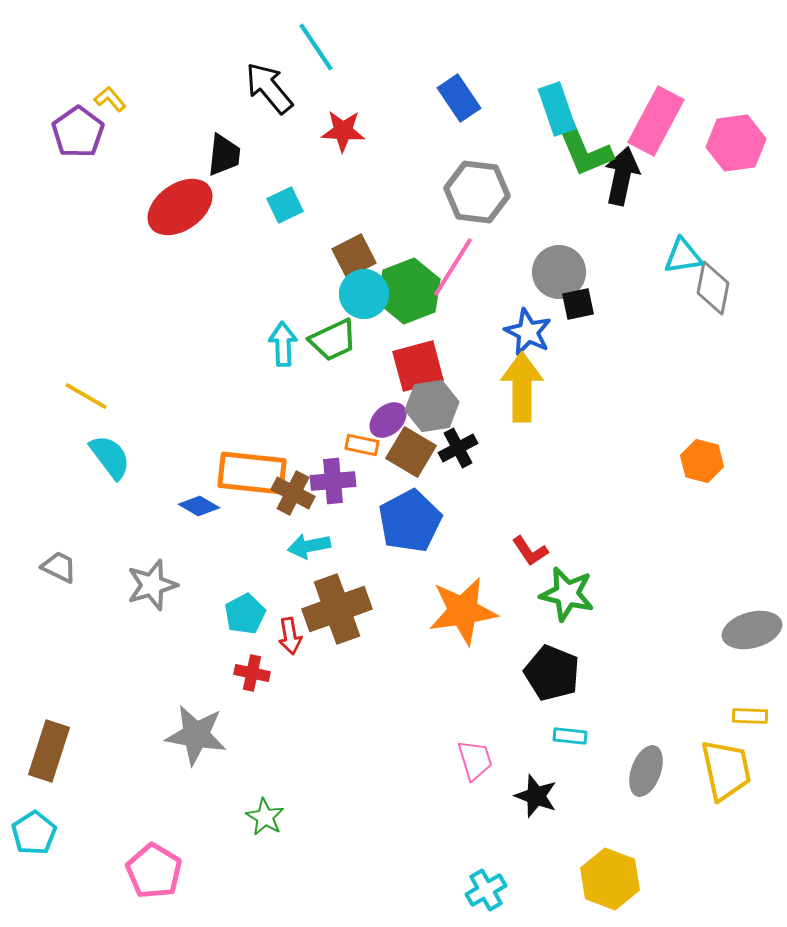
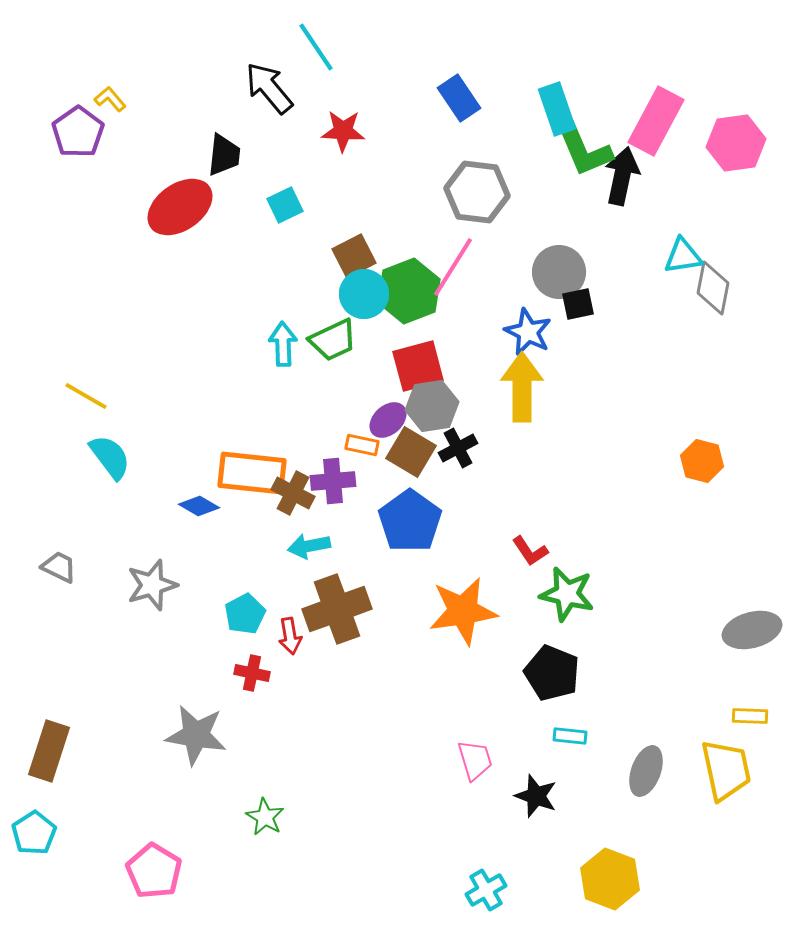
blue pentagon at (410, 521): rotated 8 degrees counterclockwise
